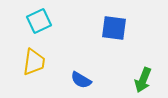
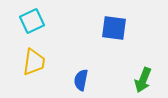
cyan square: moved 7 px left
blue semicircle: rotated 70 degrees clockwise
